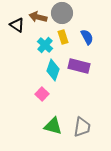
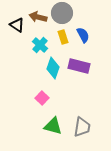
blue semicircle: moved 4 px left, 2 px up
cyan cross: moved 5 px left
cyan diamond: moved 2 px up
pink square: moved 4 px down
